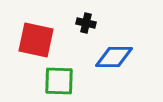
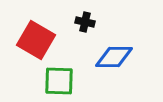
black cross: moved 1 px left, 1 px up
red square: rotated 18 degrees clockwise
